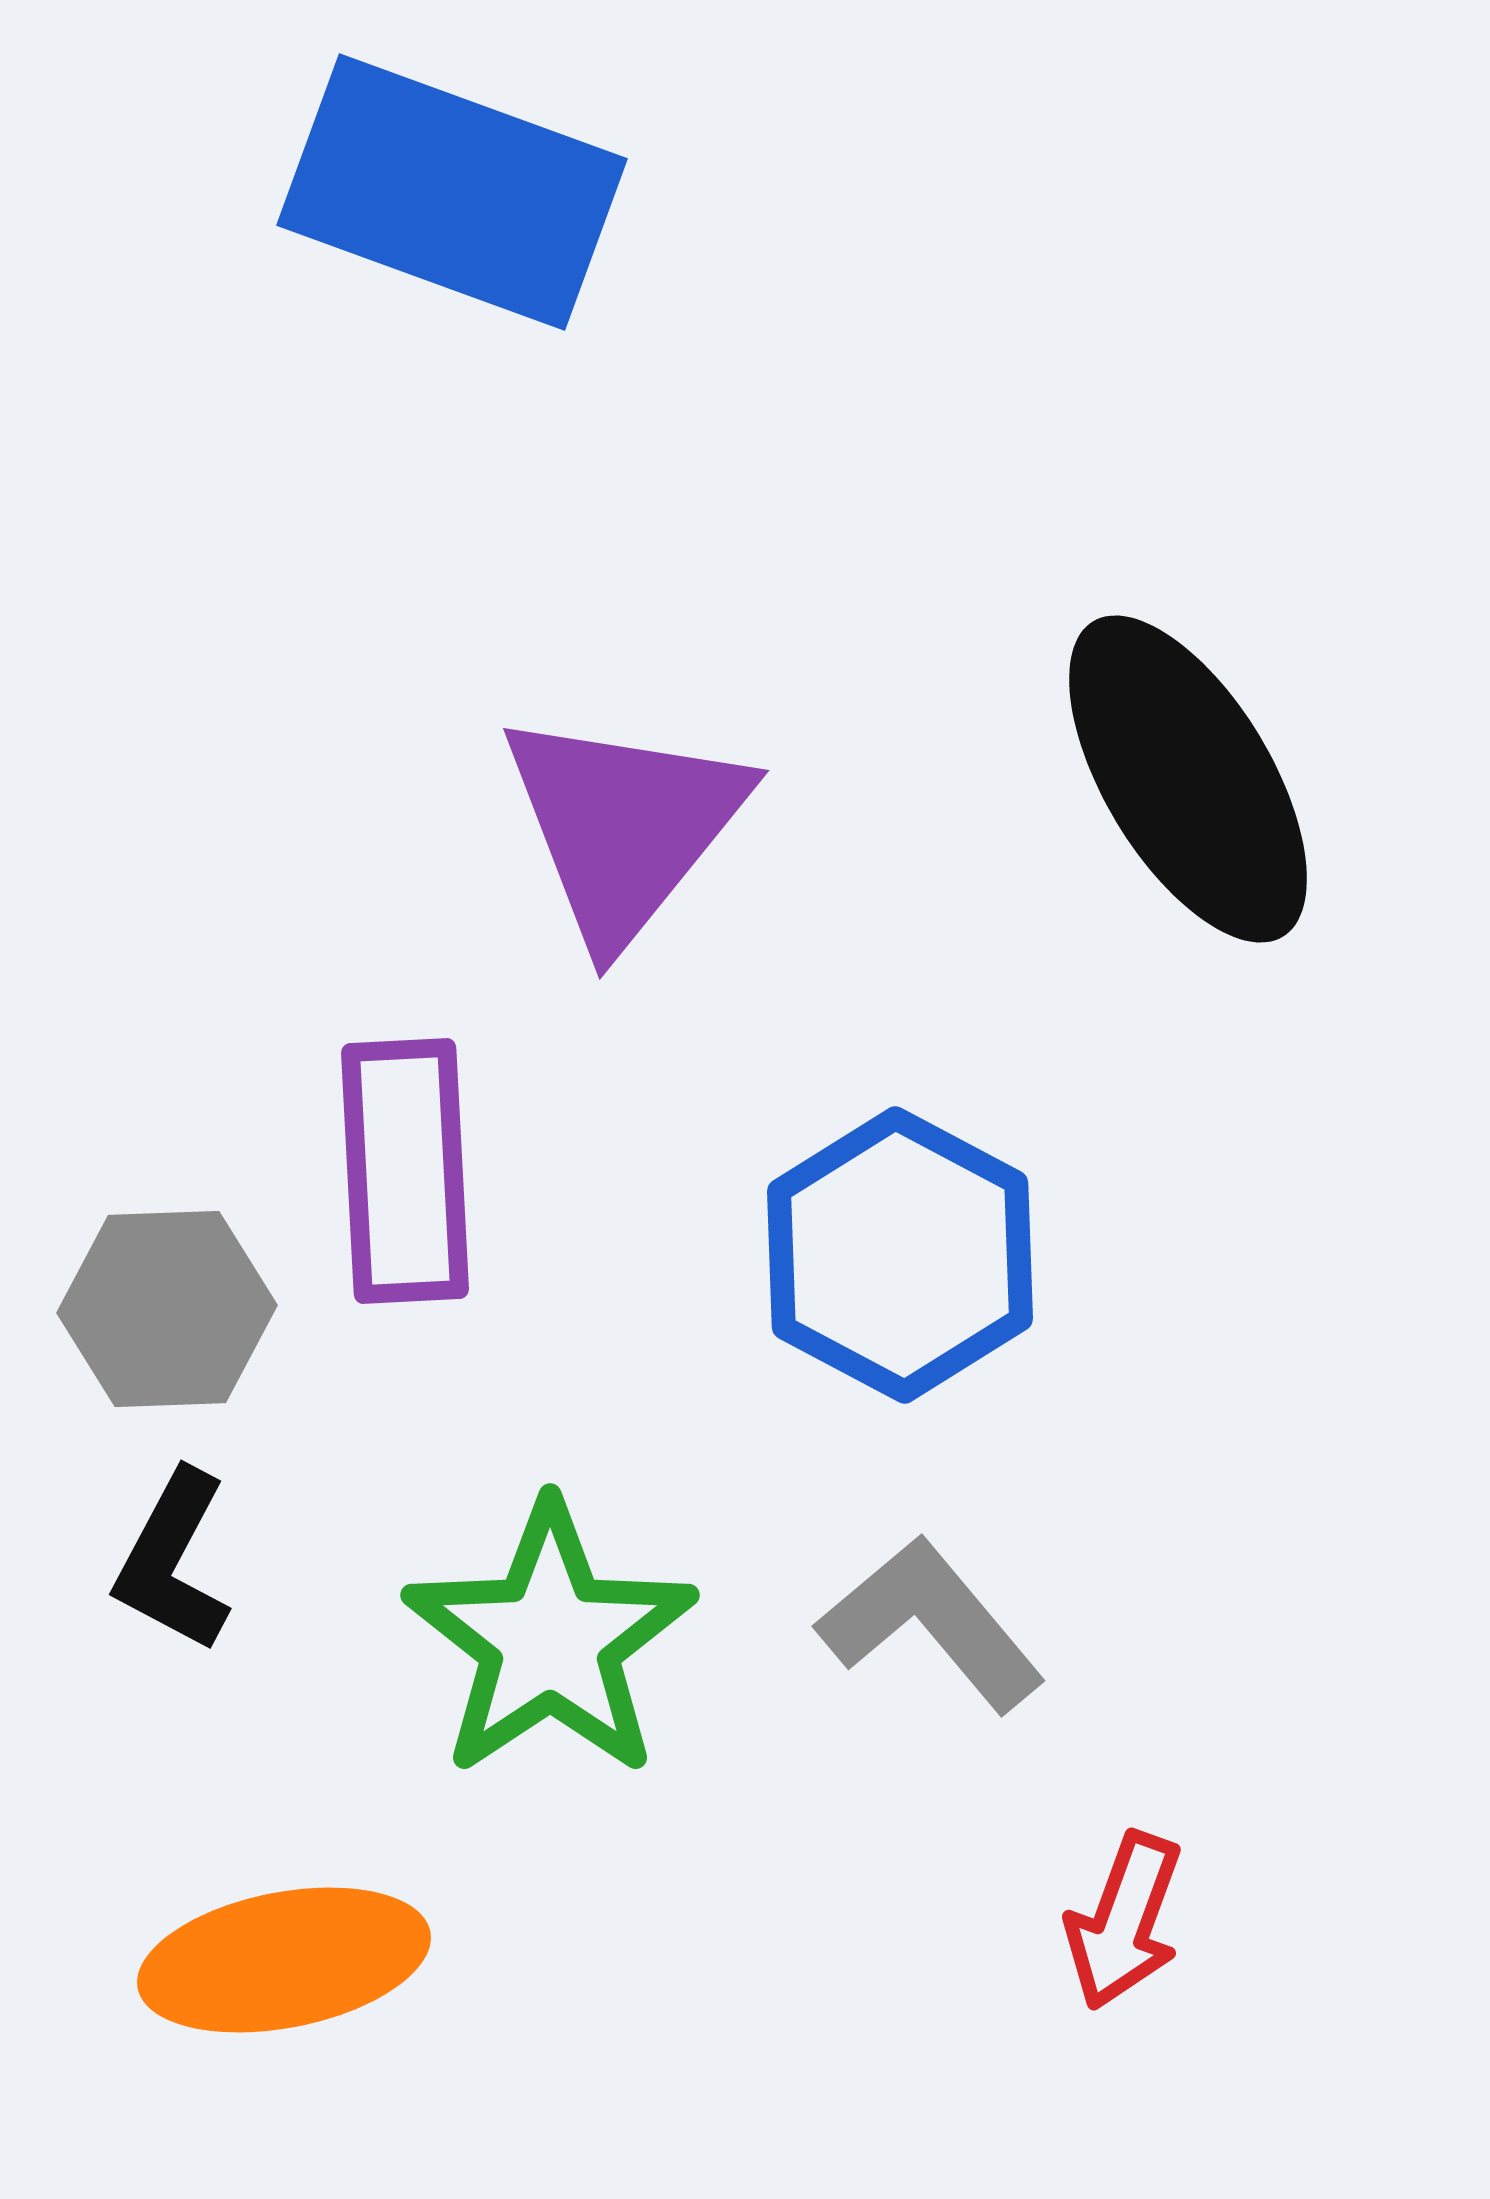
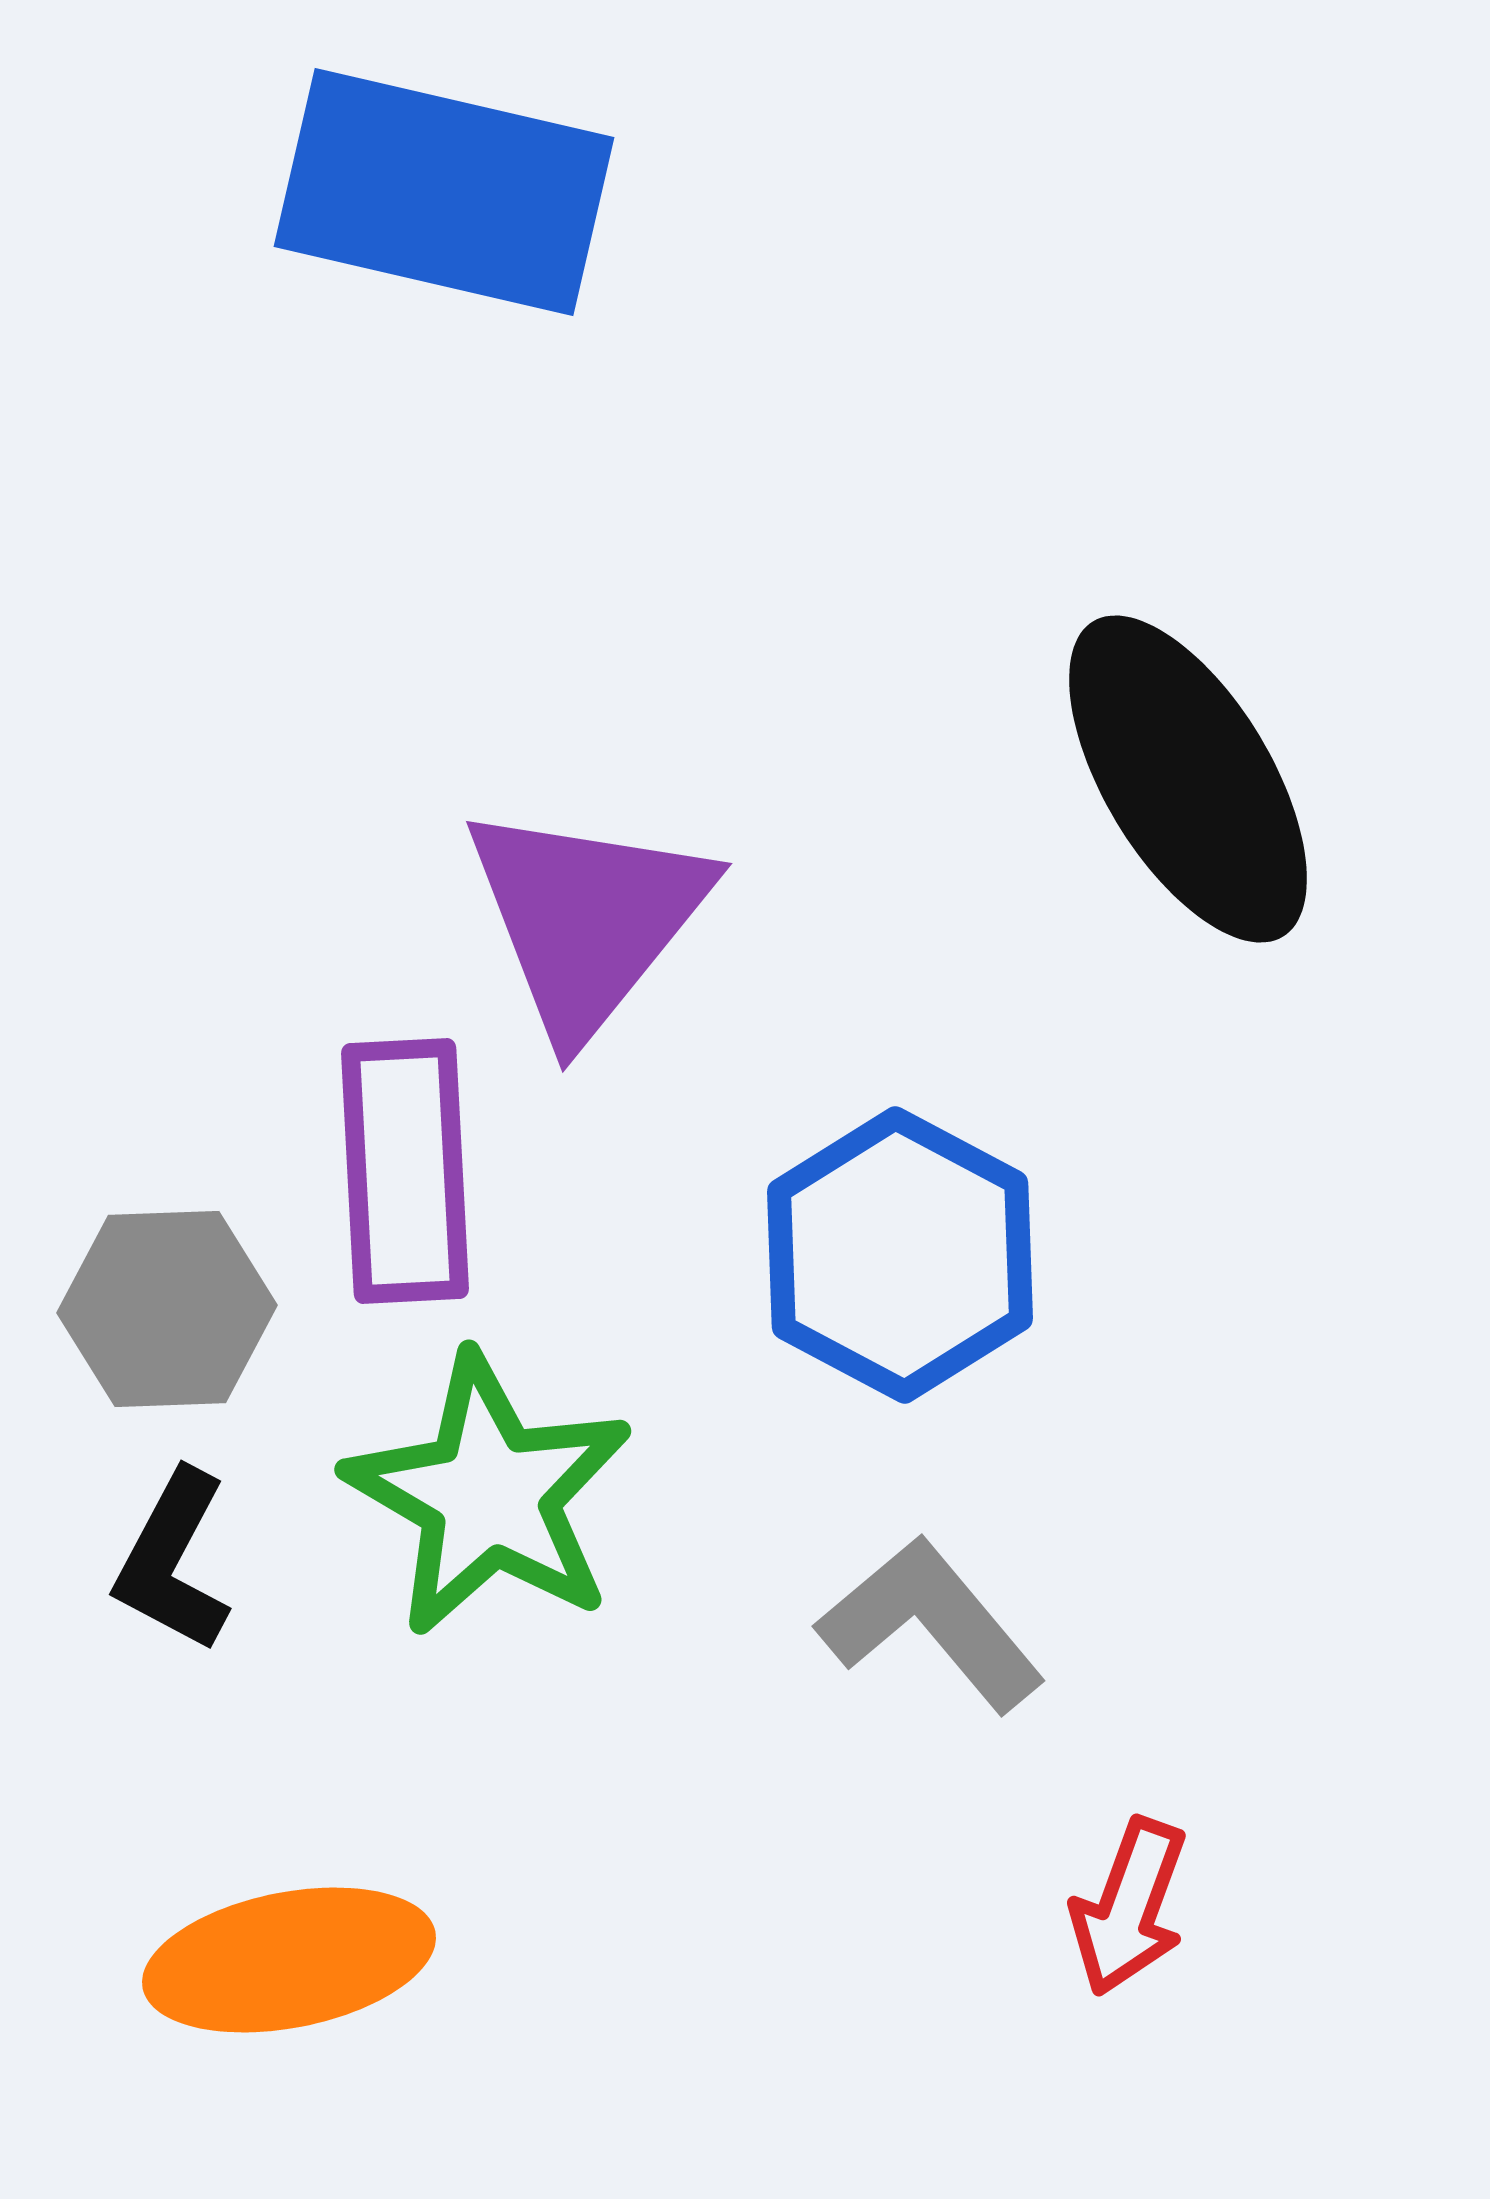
blue rectangle: moved 8 px left; rotated 7 degrees counterclockwise
purple triangle: moved 37 px left, 93 px down
green star: moved 61 px left, 145 px up; rotated 8 degrees counterclockwise
red arrow: moved 5 px right, 14 px up
orange ellipse: moved 5 px right
